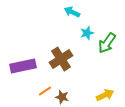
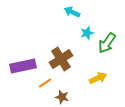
orange line: moved 8 px up
yellow arrow: moved 7 px left, 17 px up
